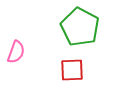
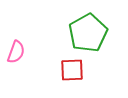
green pentagon: moved 8 px right, 6 px down; rotated 15 degrees clockwise
